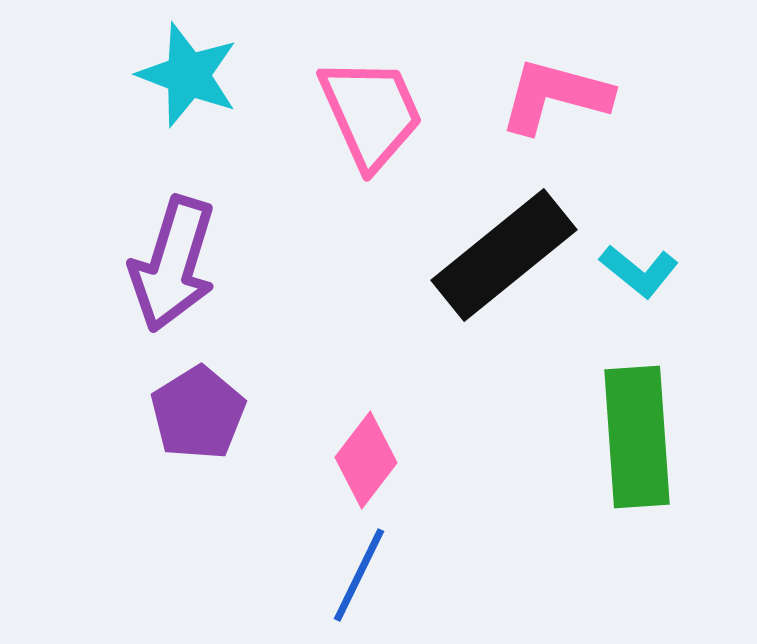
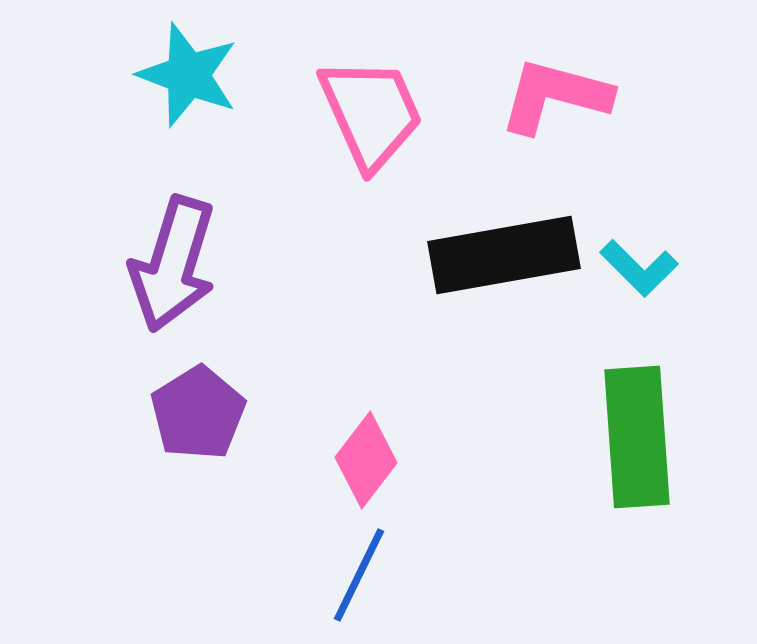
black rectangle: rotated 29 degrees clockwise
cyan L-shape: moved 3 px up; rotated 6 degrees clockwise
